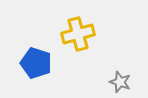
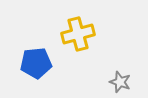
blue pentagon: rotated 24 degrees counterclockwise
